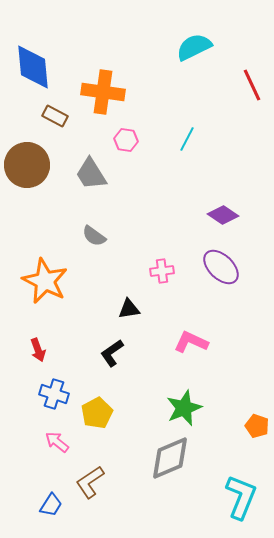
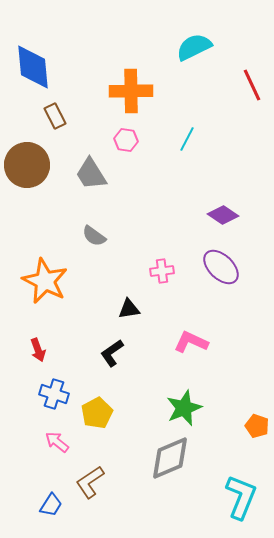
orange cross: moved 28 px right, 1 px up; rotated 9 degrees counterclockwise
brown rectangle: rotated 35 degrees clockwise
